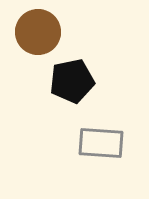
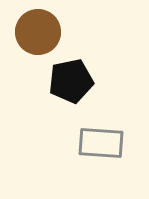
black pentagon: moved 1 px left
